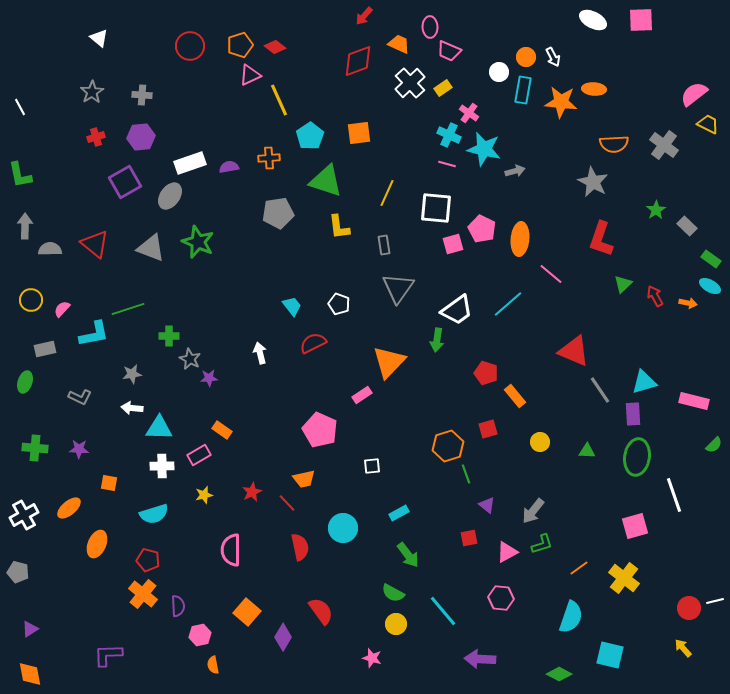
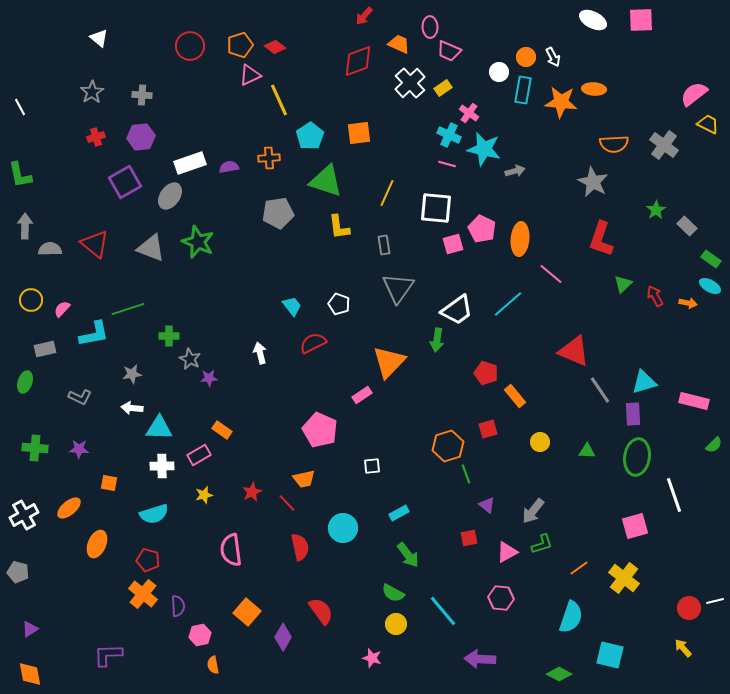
pink semicircle at (231, 550): rotated 8 degrees counterclockwise
